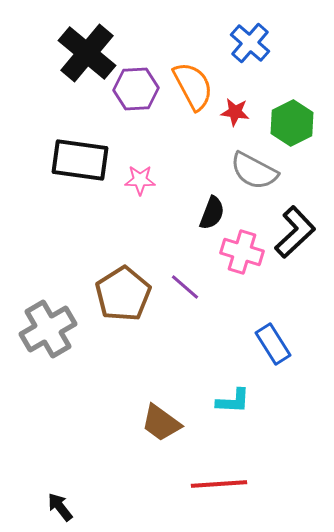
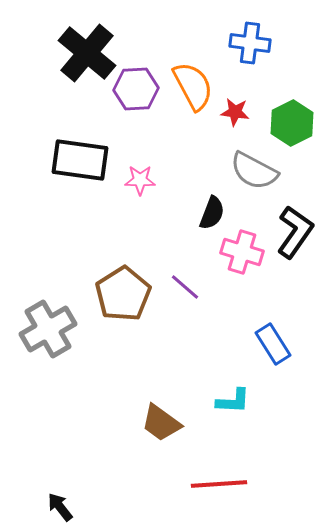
blue cross: rotated 33 degrees counterclockwise
black L-shape: rotated 12 degrees counterclockwise
